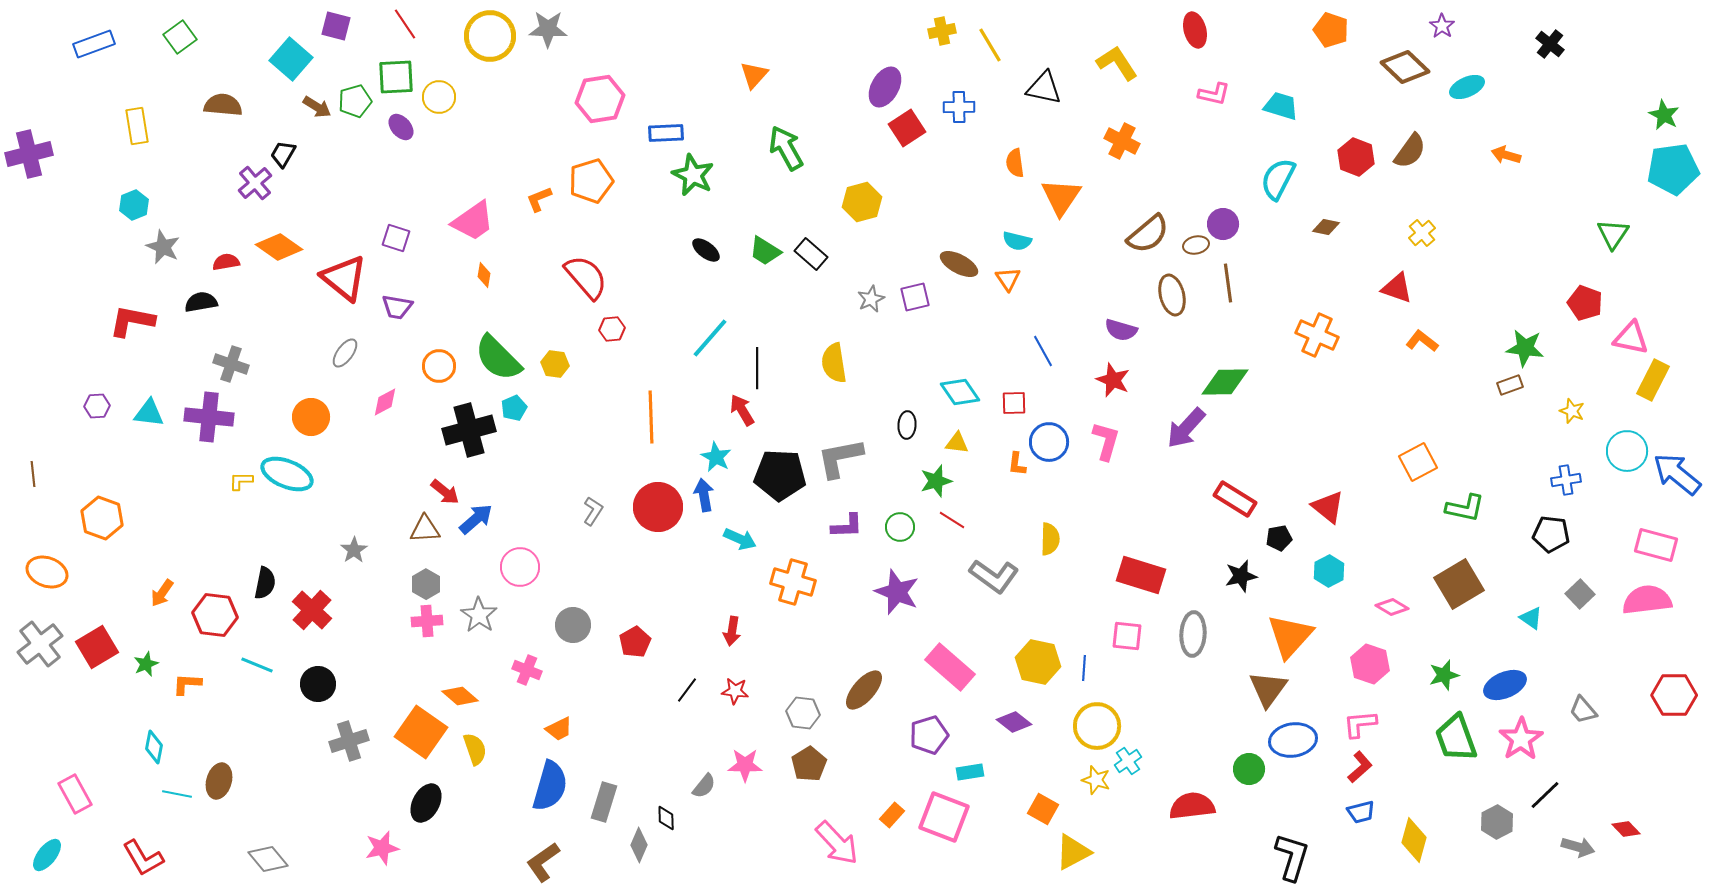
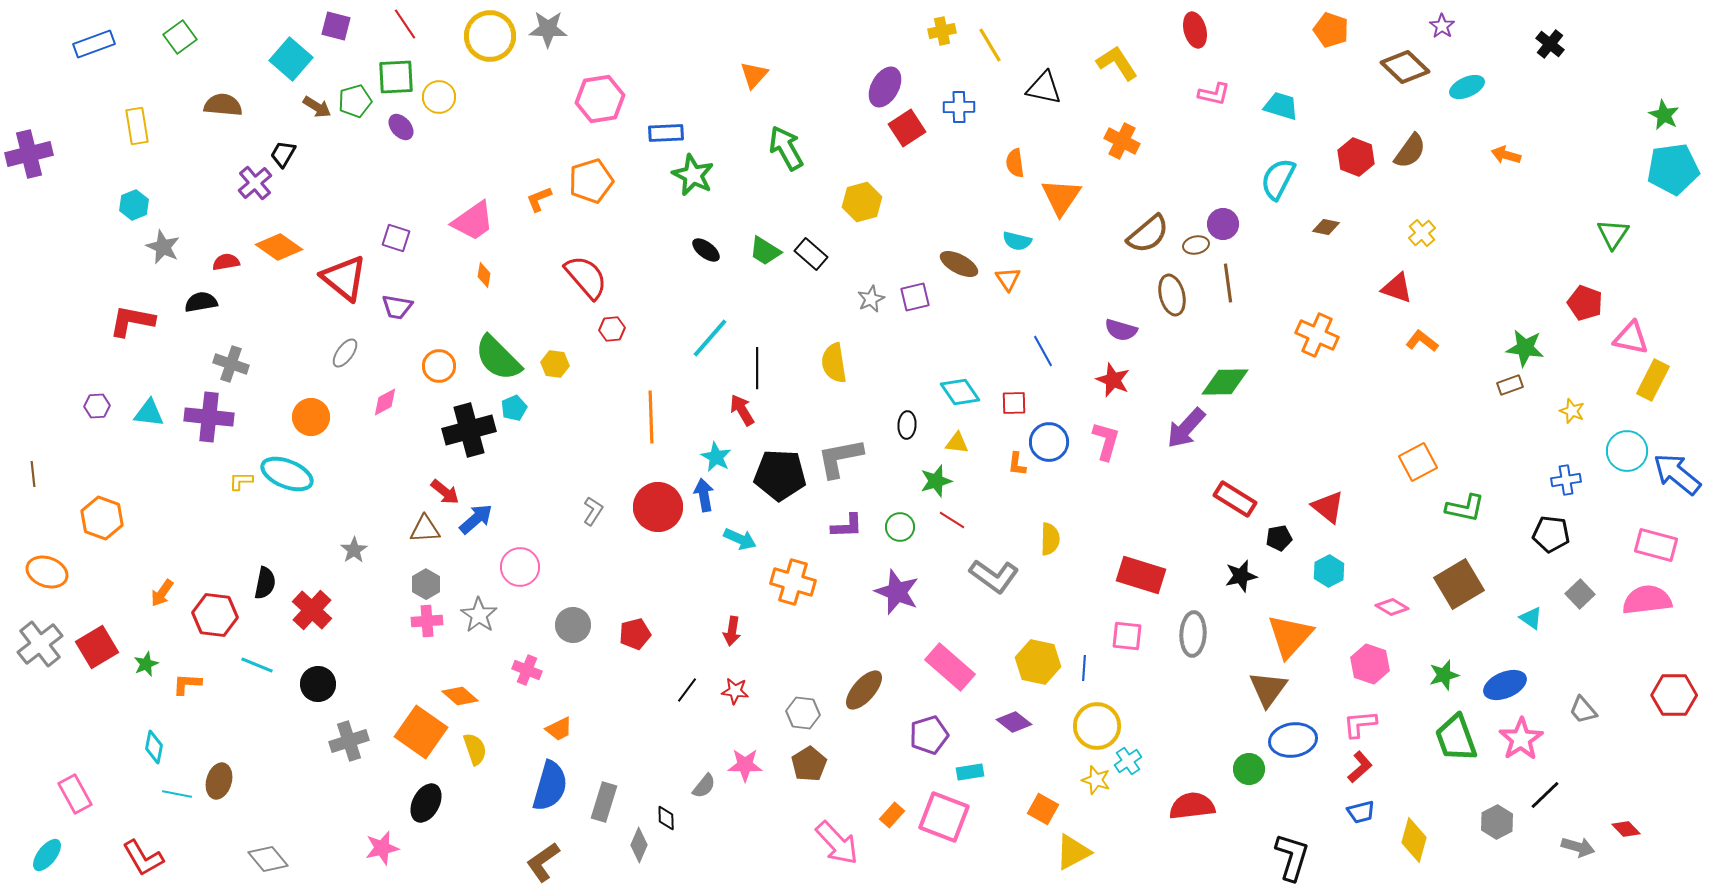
red pentagon at (635, 642): moved 8 px up; rotated 16 degrees clockwise
